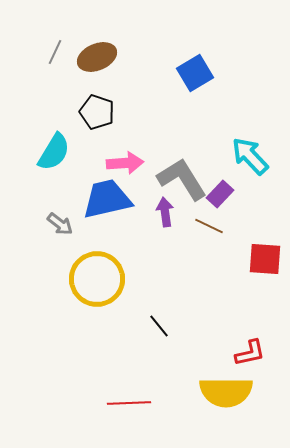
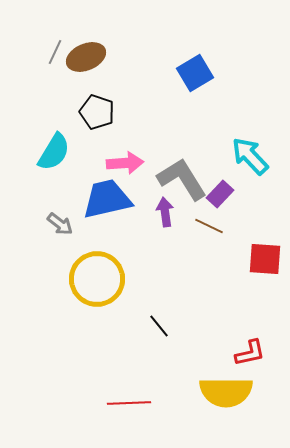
brown ellipse: moved 11 px left
